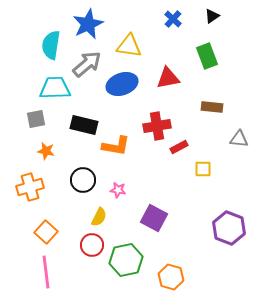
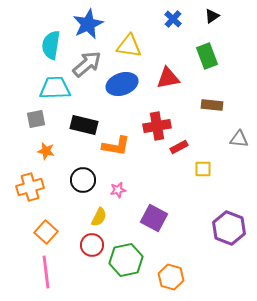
brown rectangle: moved 2 px up
pink star: rotated 21 degrees counterclockwise
